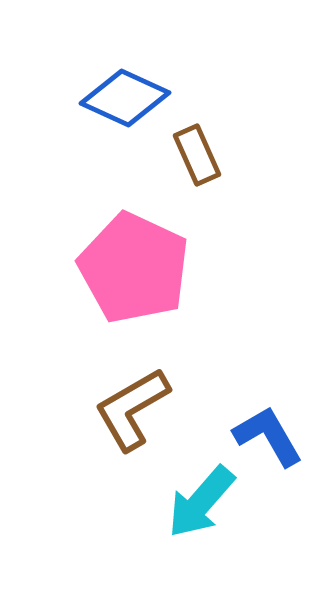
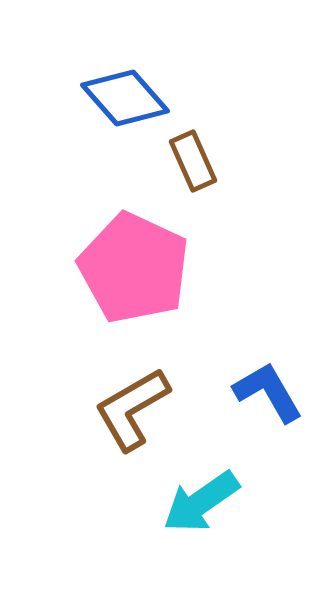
blue diamond: rotated 24 degrees clockwise
brown rectangle: moved 4 px left, 6 px down
blue L-shape: moved 44 px up
cyan arrow: rotated 14 degrees clockwise
